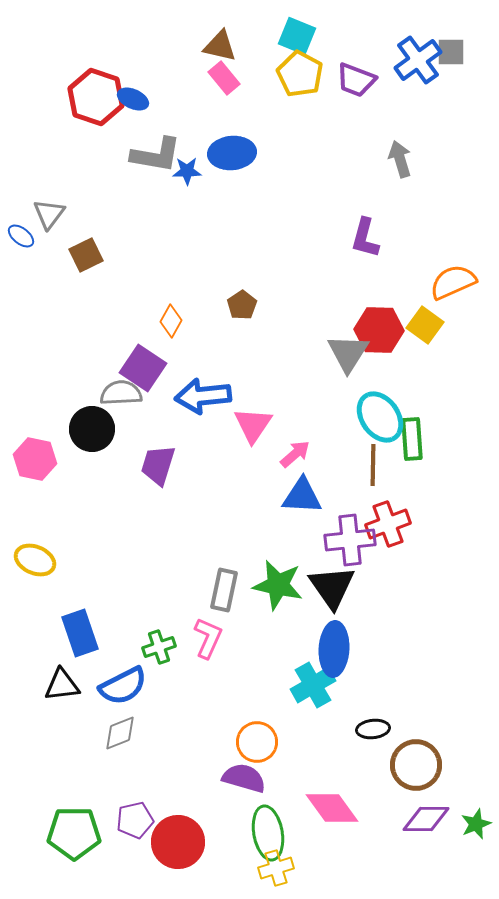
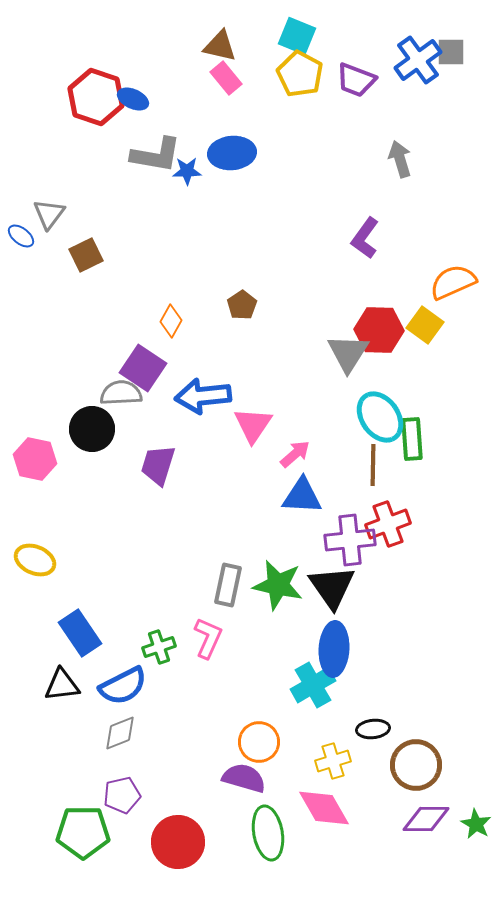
pink rectangle at (224, 78): moved 2 px right
purple L-shape at (365, 238): rotated 21 degrees clockwise
gray rectangle at (224, 590): moved 4 px right, 5 px up
blue rectangle at (80, 633): rotated 15 degrees counterclockwise
orange circle at (257, 742): moved 2 px right
pink diamond at (332, 808): moved 8 px left; rotated 6 degrees clockwise
purple pentagon at (135, 820): moved 13 px left, 25 px up
green star at (476, 824): rotated 20 degrees counterclockwise
green pentagon at (74, 833): moved 9 px right, 1 px up
yellow cross at (276, 868): moved 57 px right, 107 px up
